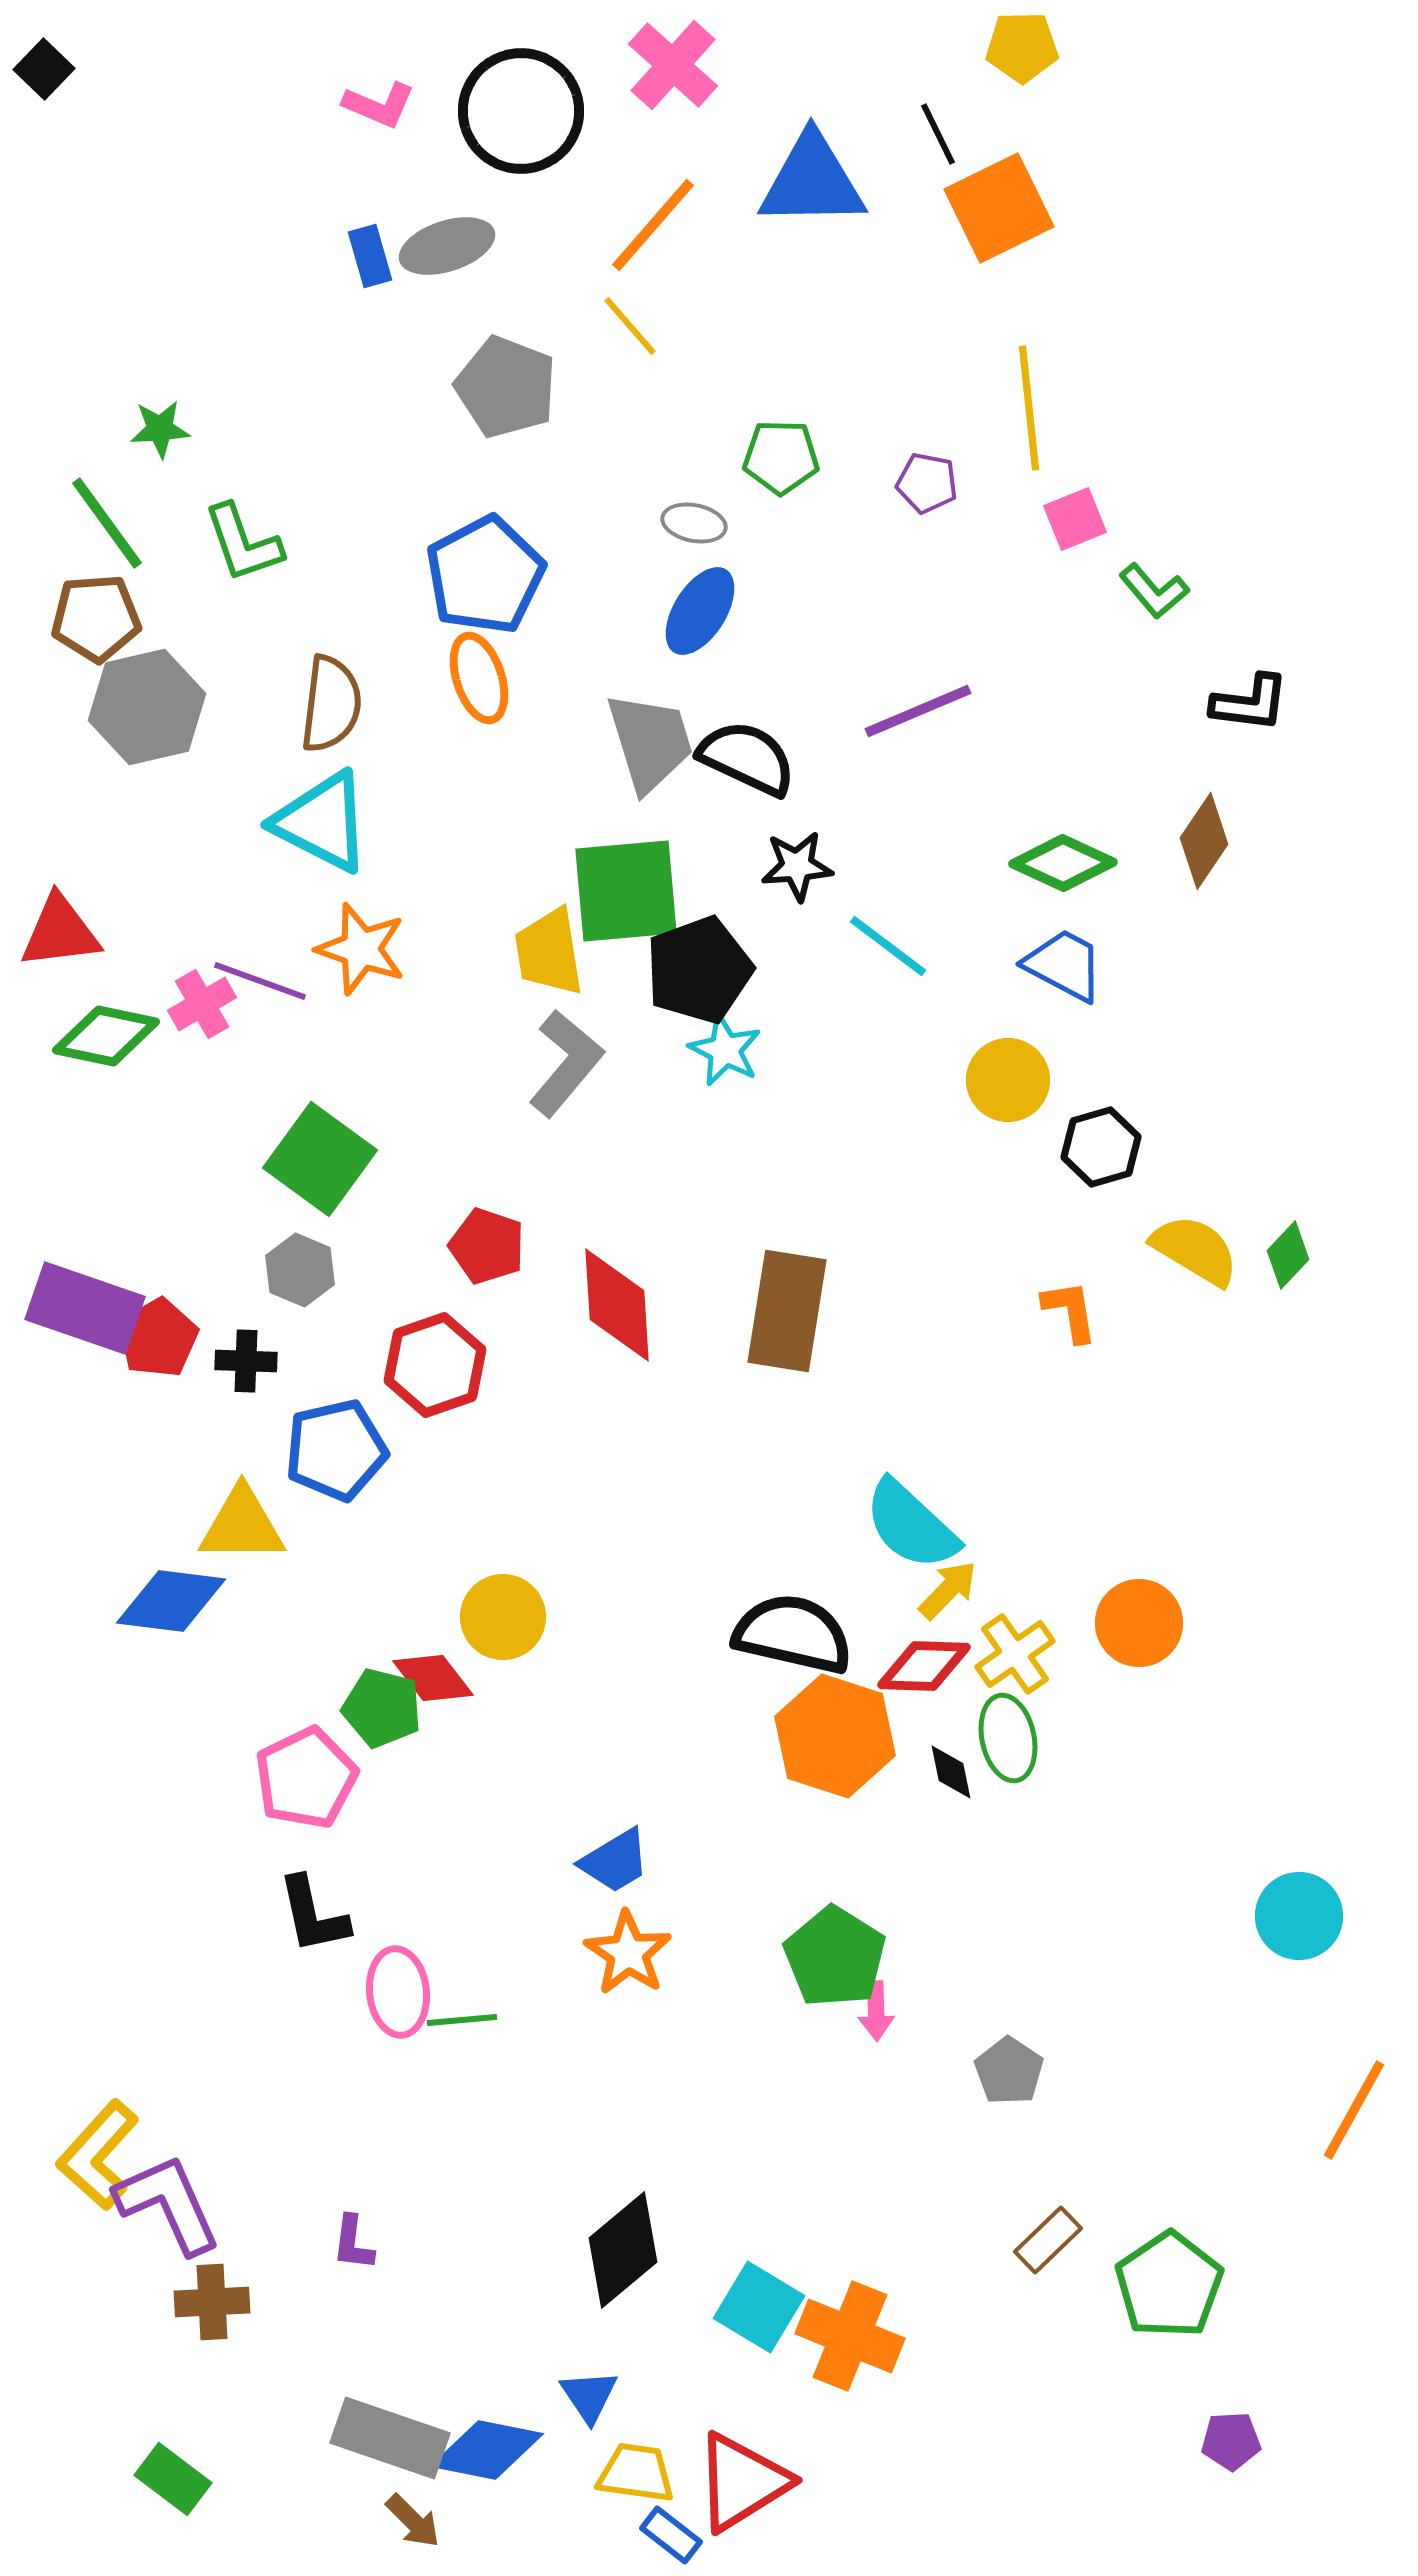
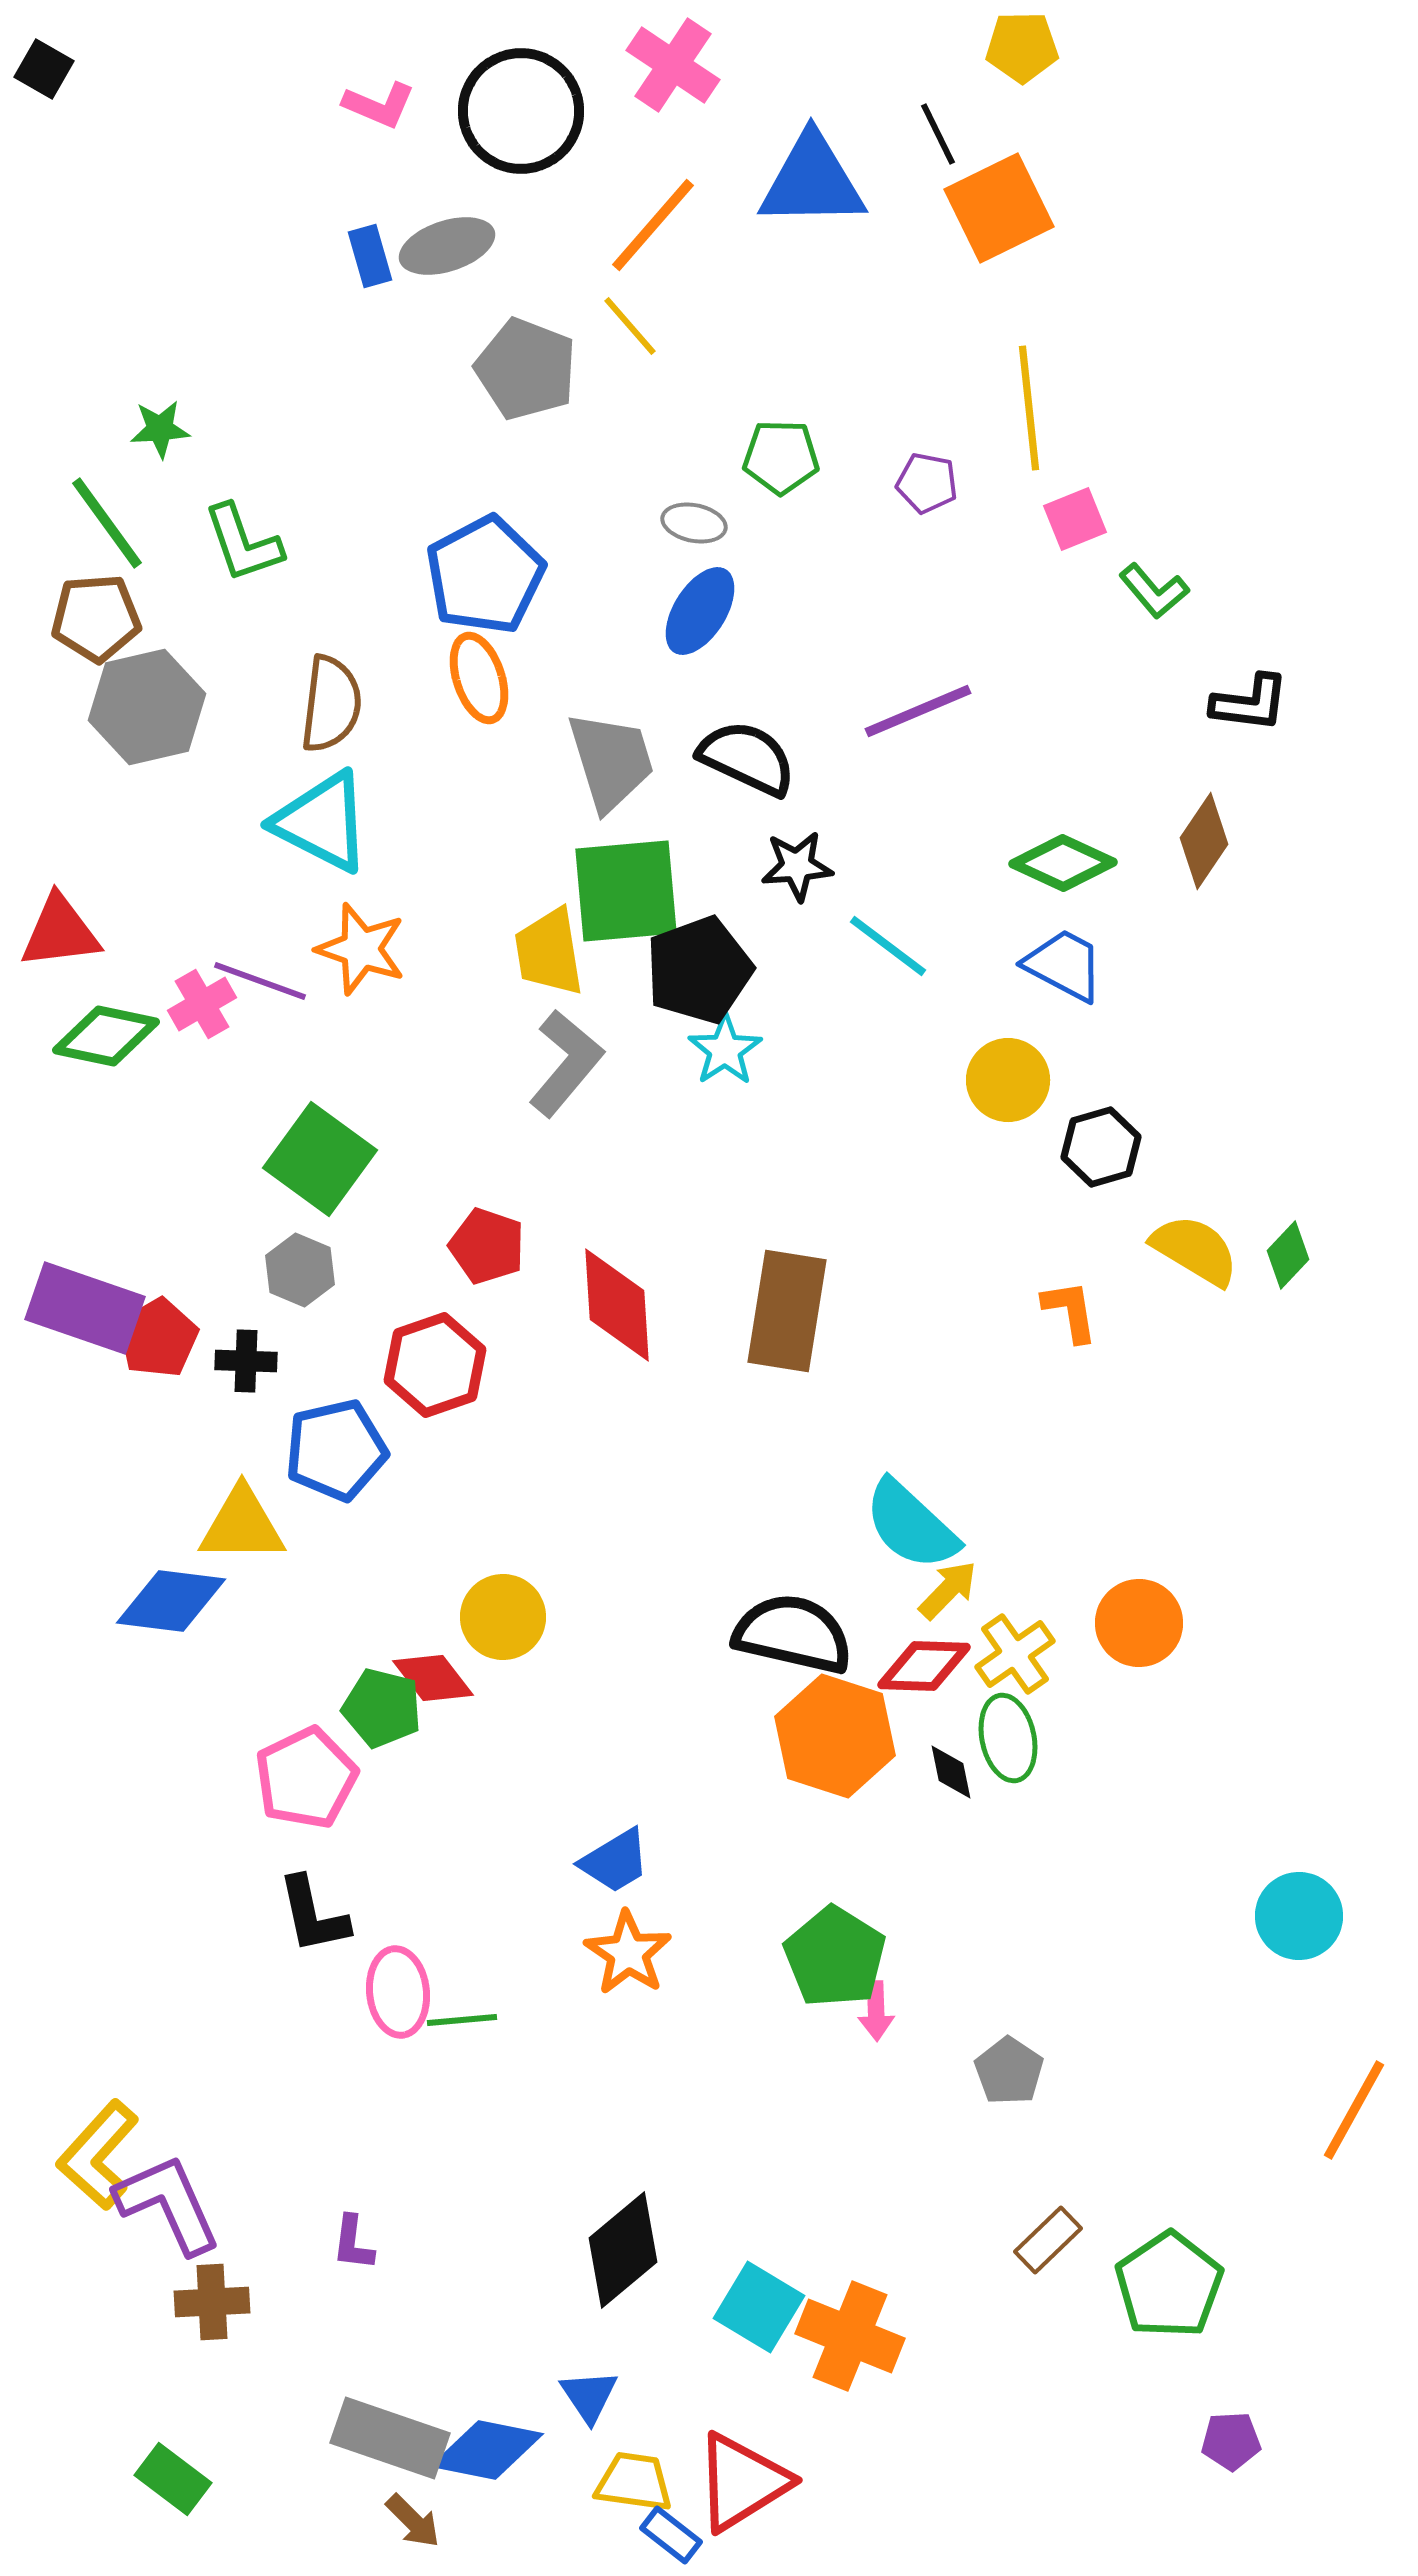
pink cross at (673, 65): rotated 8 degrees counterclockwise
black square at (44, 69): rotated 14 degrees counterclockwise
gray pentagon at (506, 387): moved 20 px right, 18 px up
gray trapezoid at (650, 742): moved 39 px left, 19 px down
cyan star at (725, 1050): rotated 12 degrees clockwise
yellow trapezoid at (636, 2473): moved 2 px left, 9 px down
